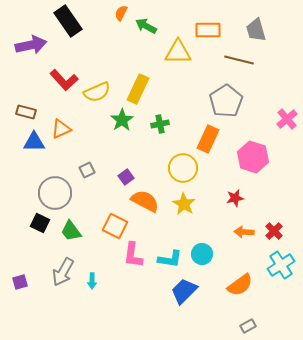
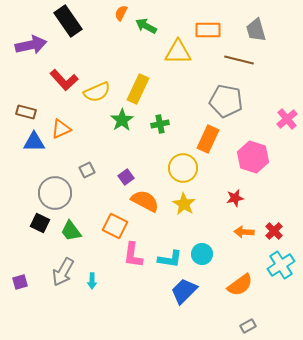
gray pentagon at (226, 101): rotated 28 degrees counterclockwise
